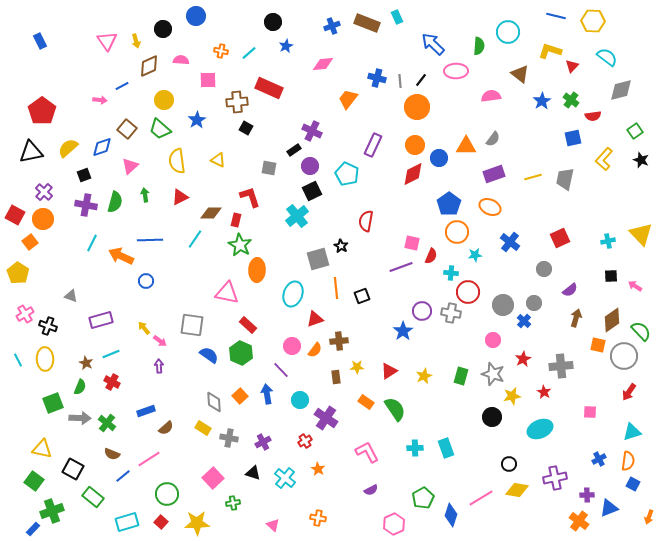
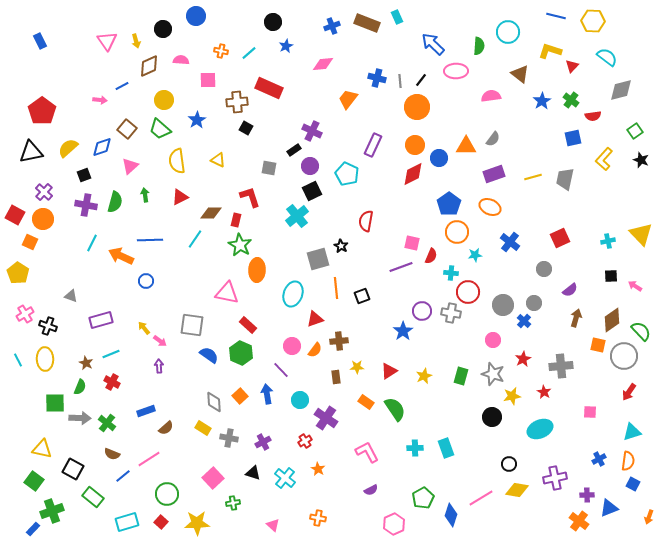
orange square at (30, 242): rotated 28 degrees counterclockwise
green square at (53, 403): moved 2 px right; rotated 20 degrees clockwise
